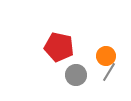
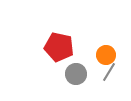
orange circle: moved 1 px up
gray circle: moved 1 px up
